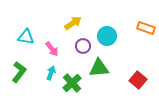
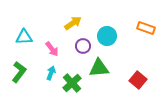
cyan triangle: moved 2 px left; rotated 12 degrees counterclockwise
